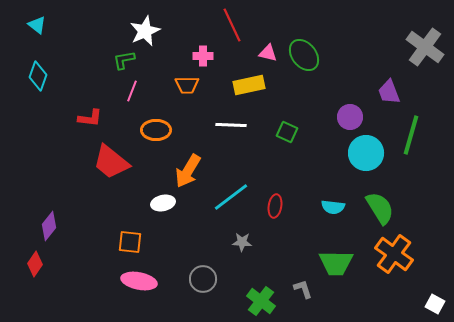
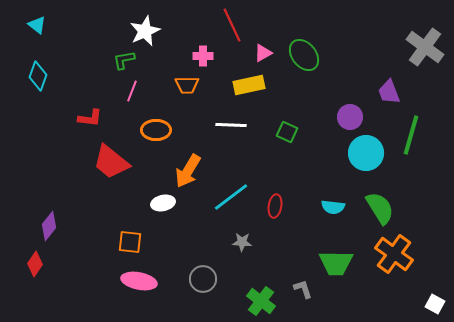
pink triangle: moved 5 px left; rotated 42 degrees counterclockwise
